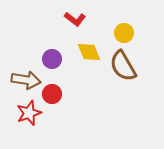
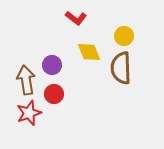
red L-shape: moved 1 px right, 1 px up
yellow circle: moved 3 px down
purple circle: moved 6 px down
brown semicircle: moved 2 px left, 2 px down; rotated 28 degrees clockwise
brown arrow: rotated 108 degrees counterclockwise
red circle: moved 2 px right
